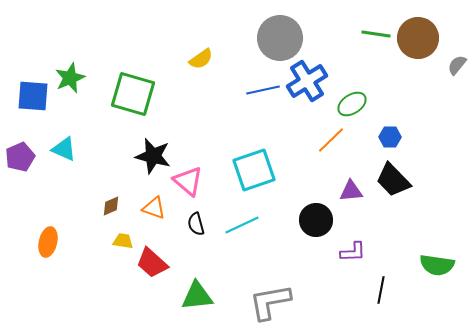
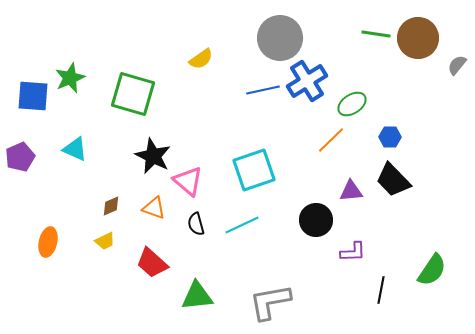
cyan triangle: moved 11 px right
black star: rotated 12 degrees clockwise
yellow trapezoid: moved 18 px left; rotated 145 degrees clockwise
green semicircle: moved 5 px left, 5 px down; rotated 64 degrees counterclockwise
